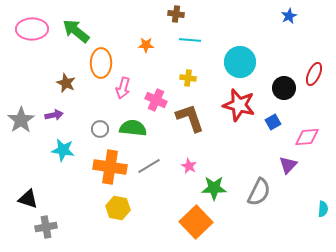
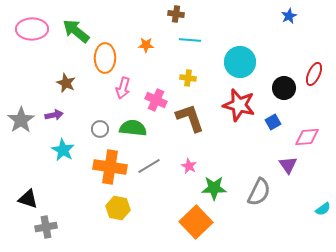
orange ellipse: moved 4 px right, 5 px up
cyan star: rotated 20 degrees clockwise
purple triangle: rotated 18 degrees counterclockwise
cyan semicircle: rotated 49 degrees clockwise
